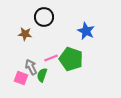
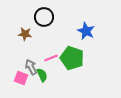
green pentagon: moved 1 px right, 1 px up
green semicircle: rotated 136 degrees clockwise
